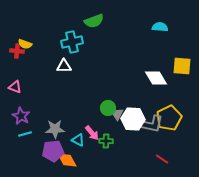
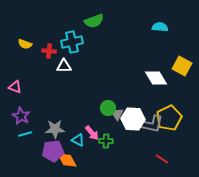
red cross: moved 32 px right
yellow square: rotated 24 degrees clockwise
